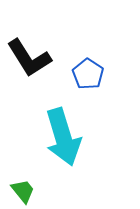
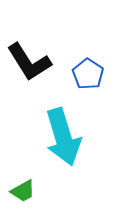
black L-shape: moved 4 px down
green trapezoid: rotated 100 degrees clockwise
